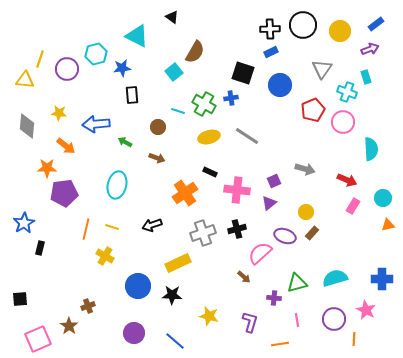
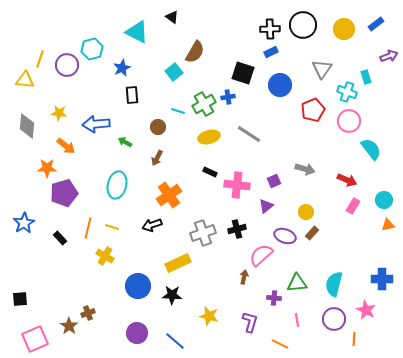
yellow circle at (340, 31): moved 4 px right, 2 px up
cyan triangle at (137, 36): moved 4 px up
purple arrow at (370, 49): moved 19 px right, 7 px down
cyan hexagon at (96, 54): moved 4 px left, 5 px up
blue star at (122, 68): rotated 18 degrees counterclockwise
purple circle at (67, 69): moved 4 px up
blue cross at (231, 98): moved 3 px left, 1 px up
green cross at (204, 104): rotated 30 degrees clockwise
pink circle at (343, 122): moved 6 px right, 1 px up
gray line at (247, 136): moved 2 px right, 2 px up
cyan semicircle at (371, 149): rotated 35 degrees counterclockwise
brown arrow at (157, 158): rotated 98 degrees clockwise
pink cross at (237, 190): moved 5 px up
purple pentagon at (64, 193): rotated 8 degrees counterclockwise
orange cross at (185, 193): moved 16 px left, 2 px down
cyan circle at (383, 198): moved 1 px right, 2 px down
purple triangle at (269, 203): moved 3 px left, 3 px down
orange line at (86, 229): moved 2 px right, 1 px up
black rectangle at (40, 248): moved 20 px right, 10 px up; rotated 56 degrees counterclockwise
pink semicircle at (260, 253): moved 1 px right, 2 px down
brown arrow at (244, 277): rotated 120 degrees counterclockwise
cyan semicircle at (335, 278): moved 1 px left, 6 px down; rotated 60 degrees counterclockwise
green triangle at (297, 283): rotated 10 degrees clockwise
brown cross at (88, 306): moved 7 px down
purple circle at (134, 333): moved 3 px right
pink square at (38, 339): moved 3 px left
orange line at (280, 344): rotated 36 degrees clockwise
